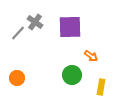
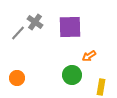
orange arrow: moved 2 px left; rotated 112 degrees clockwise
